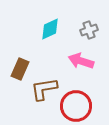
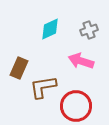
brown rectangle: moved 1 px left, 1 px up
brown L-shape: moved 1 px left, 2 px up
